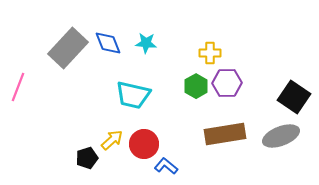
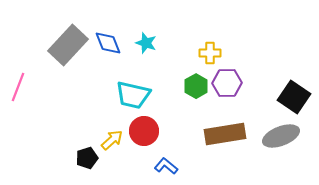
cyan star: rotated 15 degrees clockwise
gray rectangle: moved 3 px up
red circle: moved 13 px up
